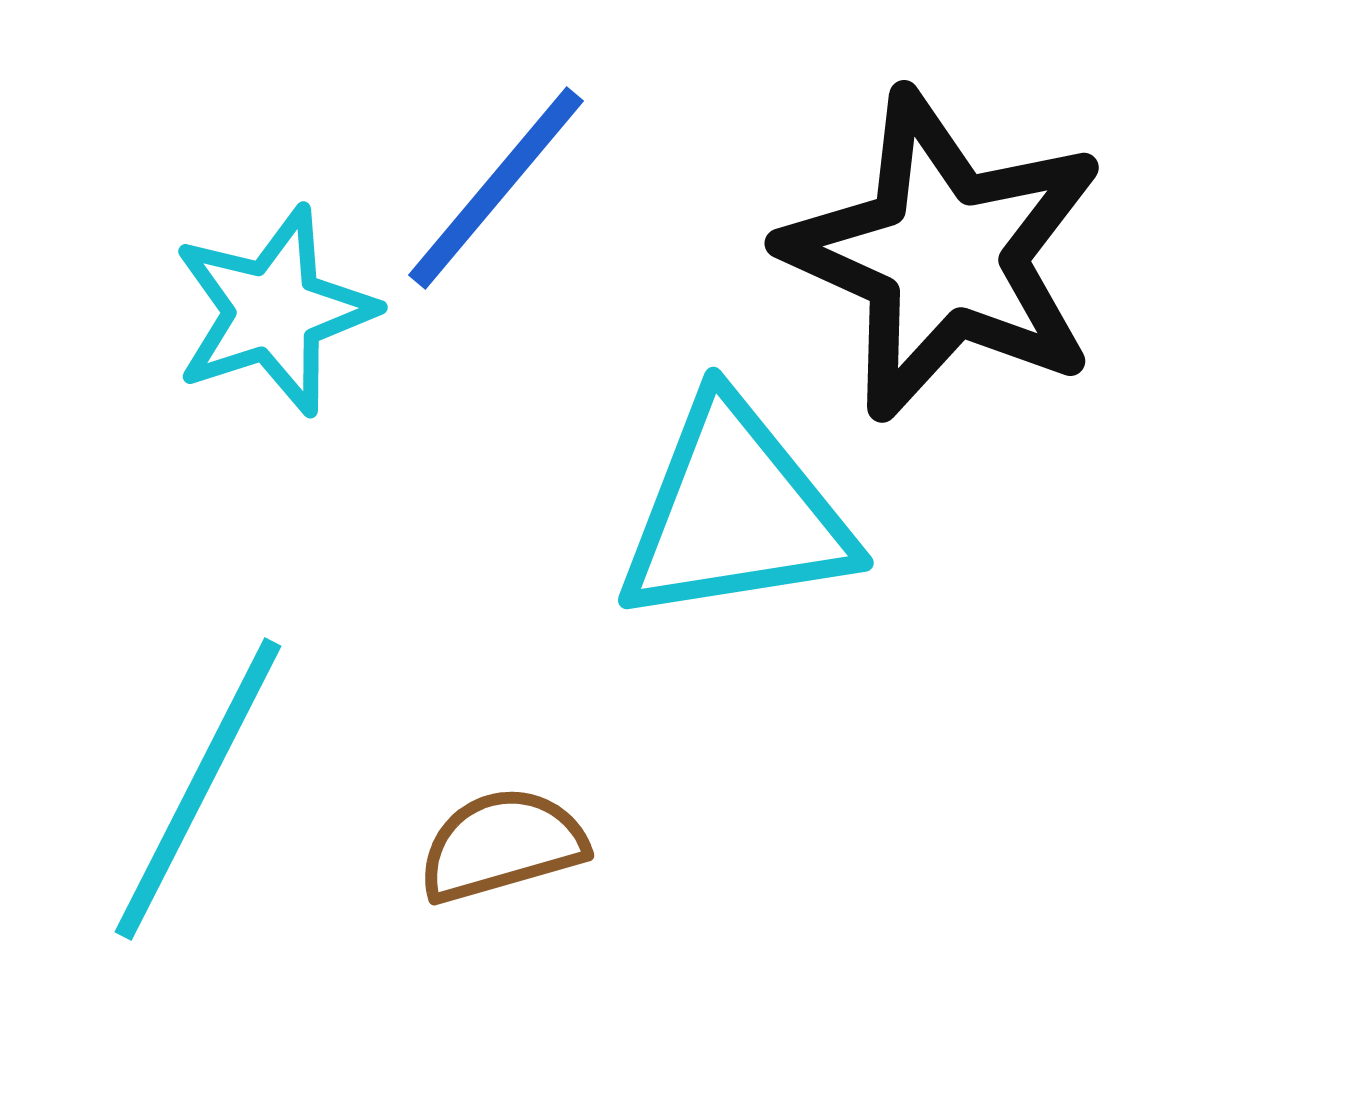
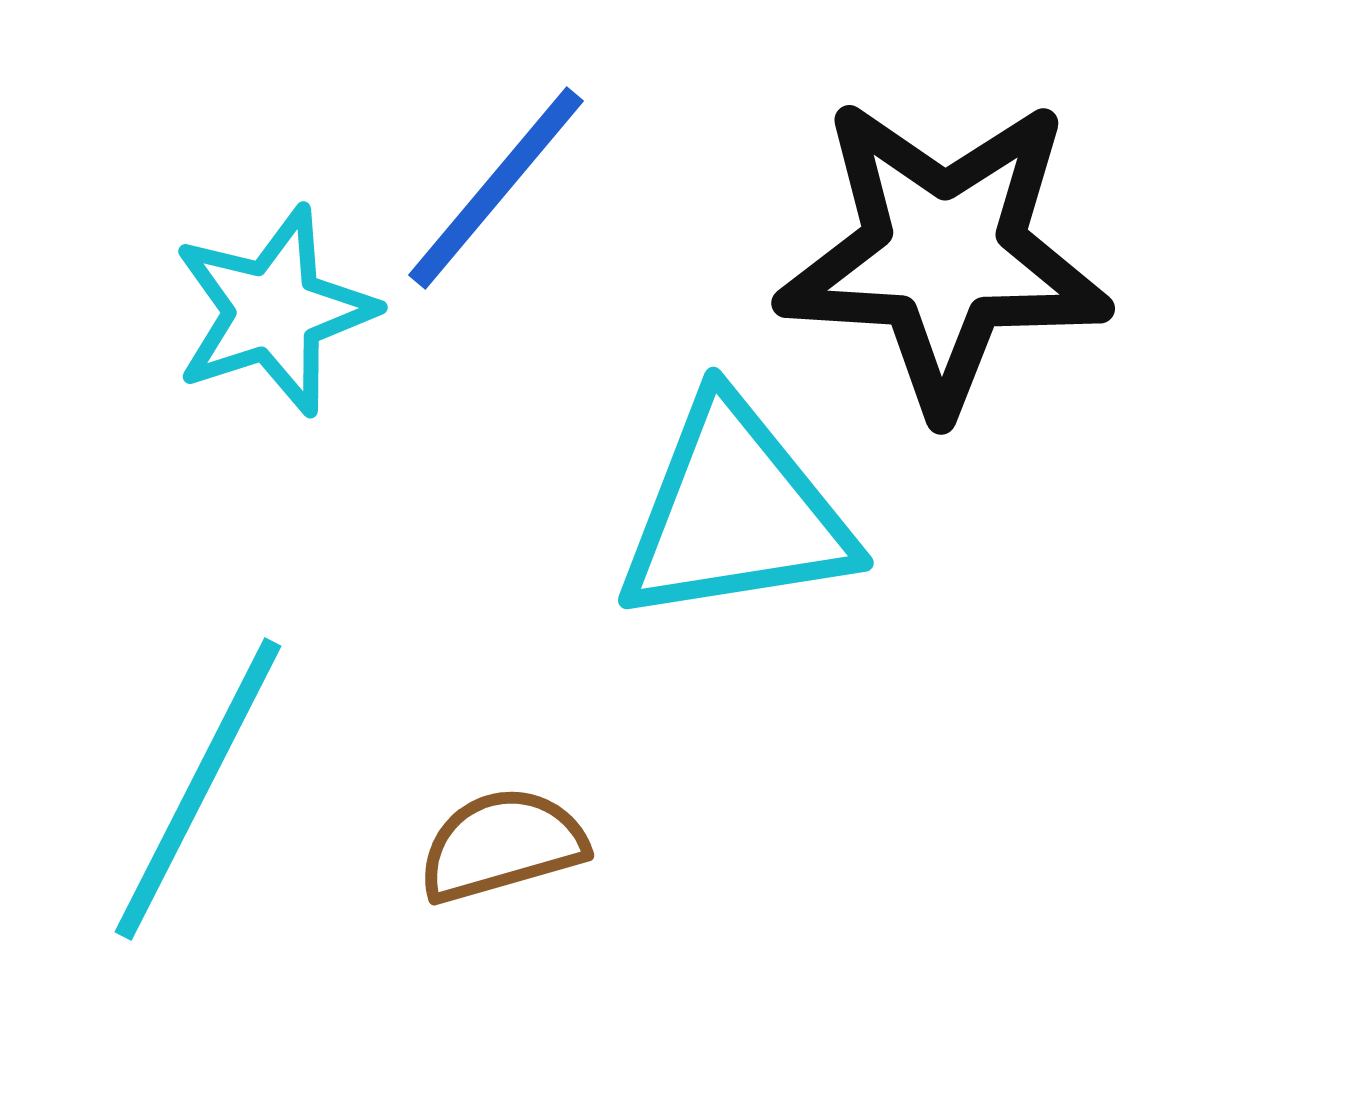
black star: rotated 21 degrees counterclockwise
